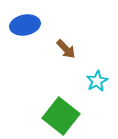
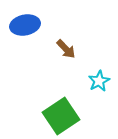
cyan star: moved 2 px right
green square: rotated 18 degrees clockwise
